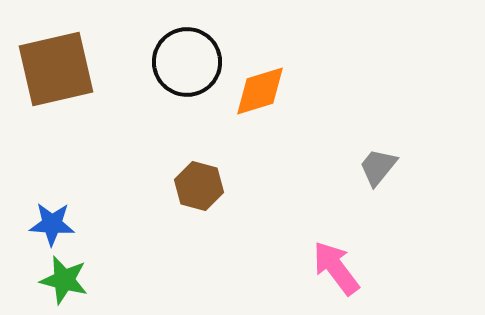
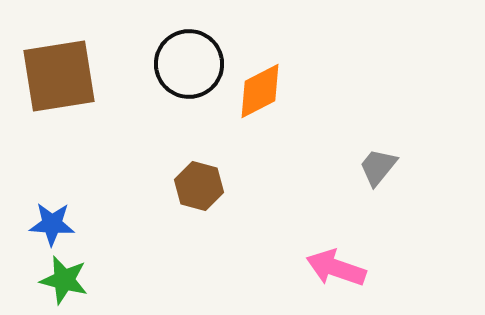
black circle: moved 2 px right, 2 px down
brown square: moved 3 px right, 7 px down; rotated 4 degrees clockwise
orange diamond: rotated 10 degrees counterclockwise
pink arrow: rotated 34 degrees counterclockwise
